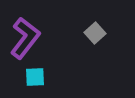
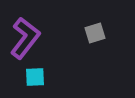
gray square: rotated 25 degrees clockwise
